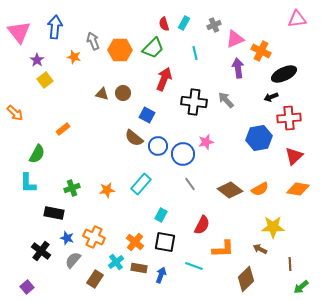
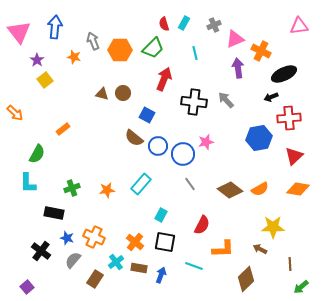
pink triangle at (297, 19): moved 2 px right, 7 px down
